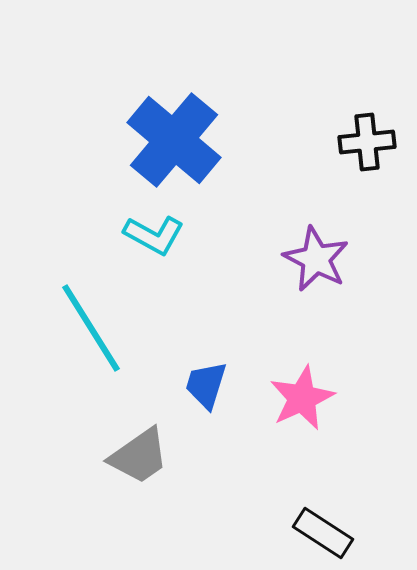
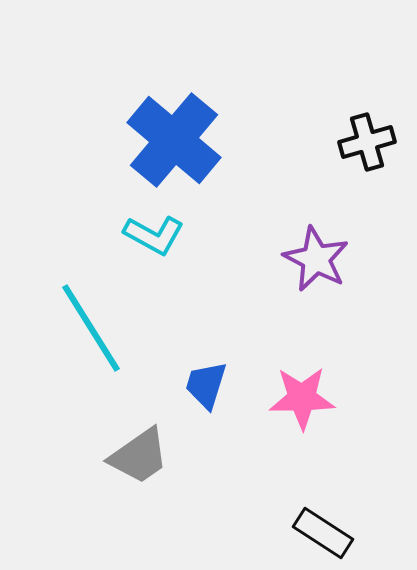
black cross: rotated 10 degrees counterclockwise
pink star: rotated 24 degrees clockwise
